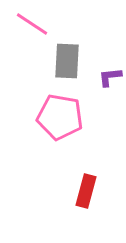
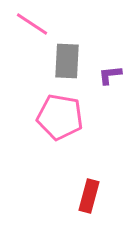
purple L-shape: moved 2 px up
red rectangle: moved 3 px right, 5 px down
